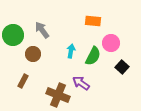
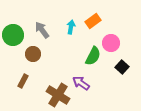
orange rectangle: rotated 42 degrees counterclockwise
cyan arrow: moved 24 px up
brown cross: rotated 10 degrees clockwise
